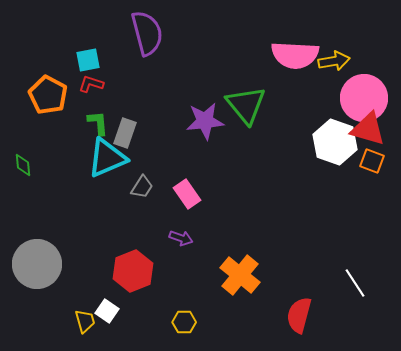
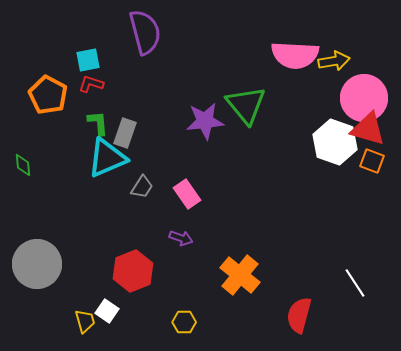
purple semicircle: moved 2 px left, 1 px up
